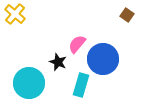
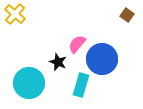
blue circle: moved 1 px left
